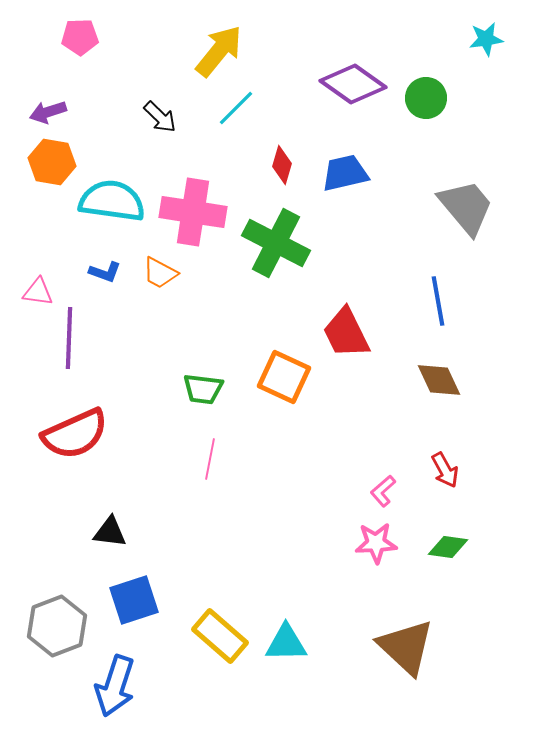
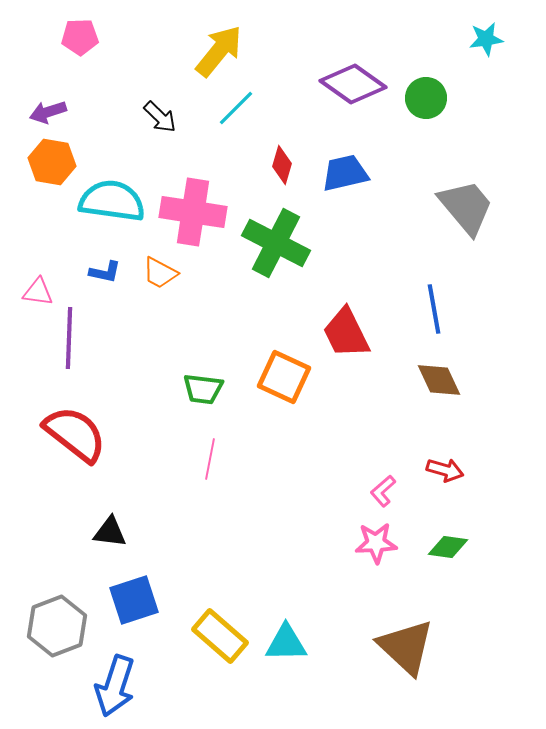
blue L-shape: rotated 8 degrees counterclockwise
blue line: moved 4 px left, 8 px down
red semicircle: rotated 118 degrees counterclockwise
red arrow: rotated 45 degrees counterclockwise
